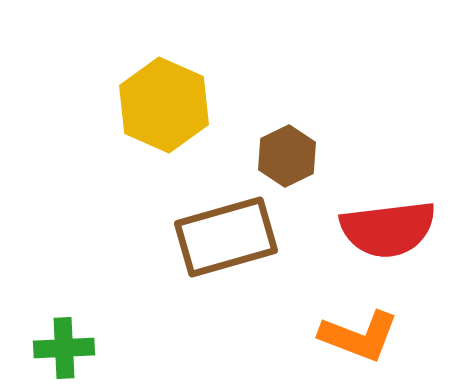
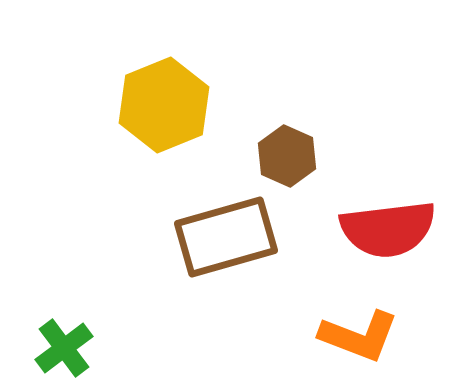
yellow hexagon: rotated 14 degrees clockwise
brown hexagon: rotated 10 degrees counterclockwise
green cross: rotated 34 degrees counterclockwise
